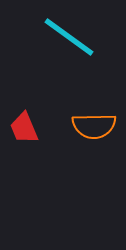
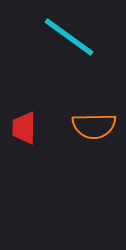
red trapezoid: rotated 24 degrees clockwise
